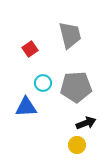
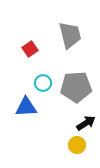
black arrow: rotated 12 degrees counterclockwise
